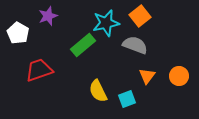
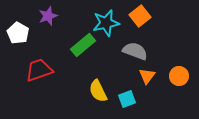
gray semicircle: moved 6 px down
